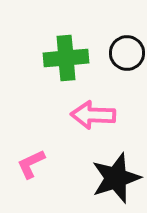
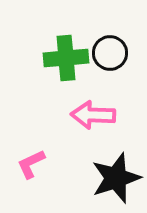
black circle: moved 17 px left
